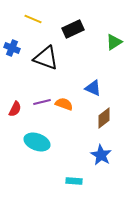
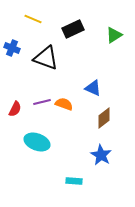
green triangle: moved 7 px up
